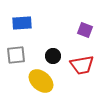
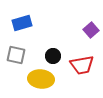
blue rectangle: rotated 12 degrees counterclockwise
purple square: moved 6 px right; rotated 28 degrees clockwise
gray square: rotated 18 degrees clockwise
yellow ellipse: moved 2 px up; rotated 35 degrees counterclockwise
